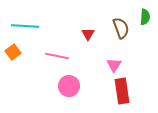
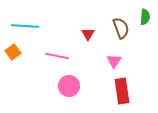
pink triangle: moved 4 px up
